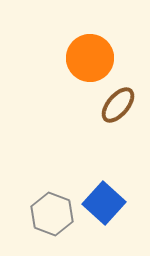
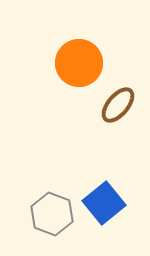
orange circle: moved 11 px left, 5 px down
blue square: rotated 9 degrees clockwise
